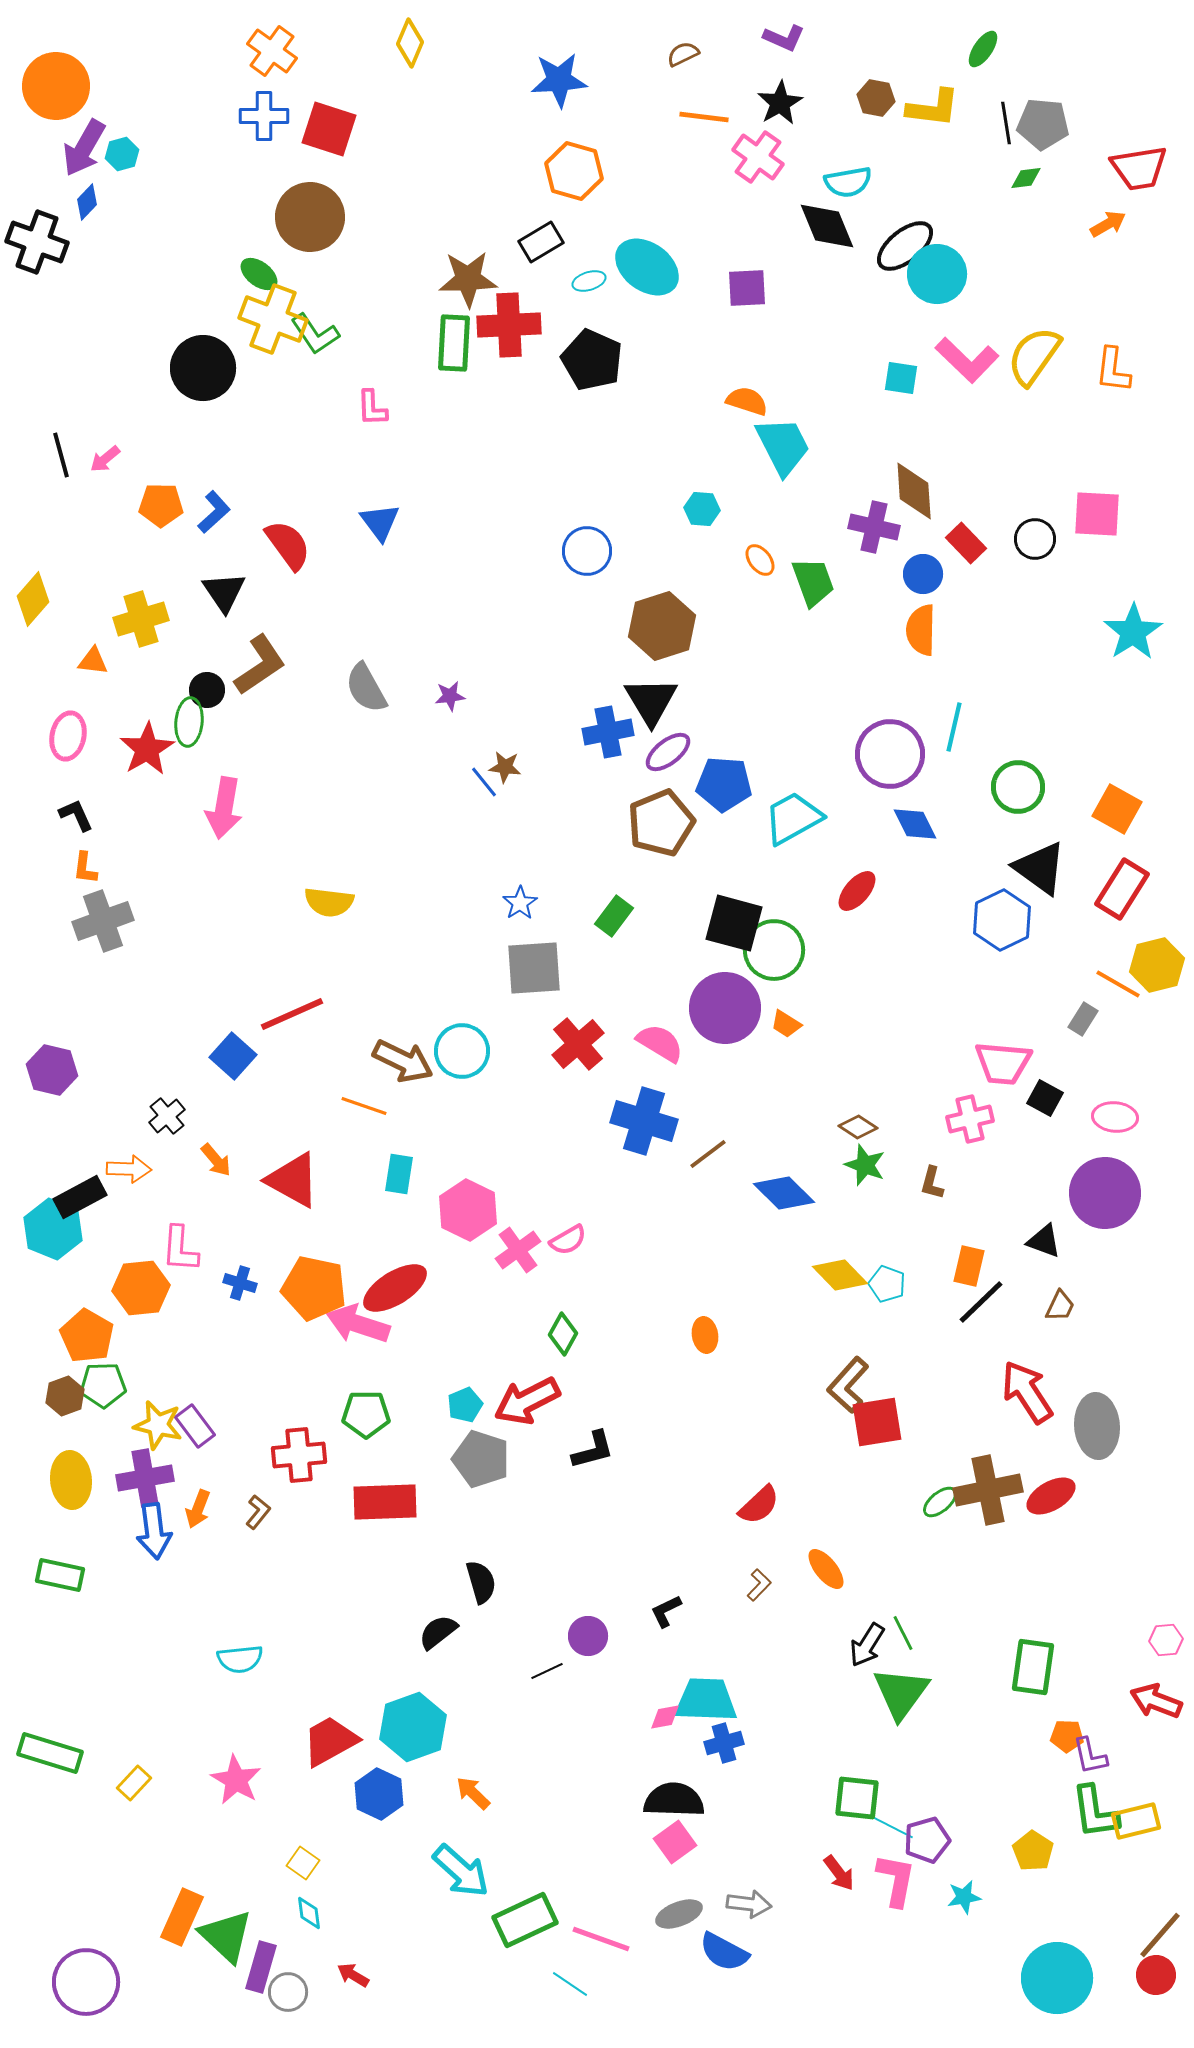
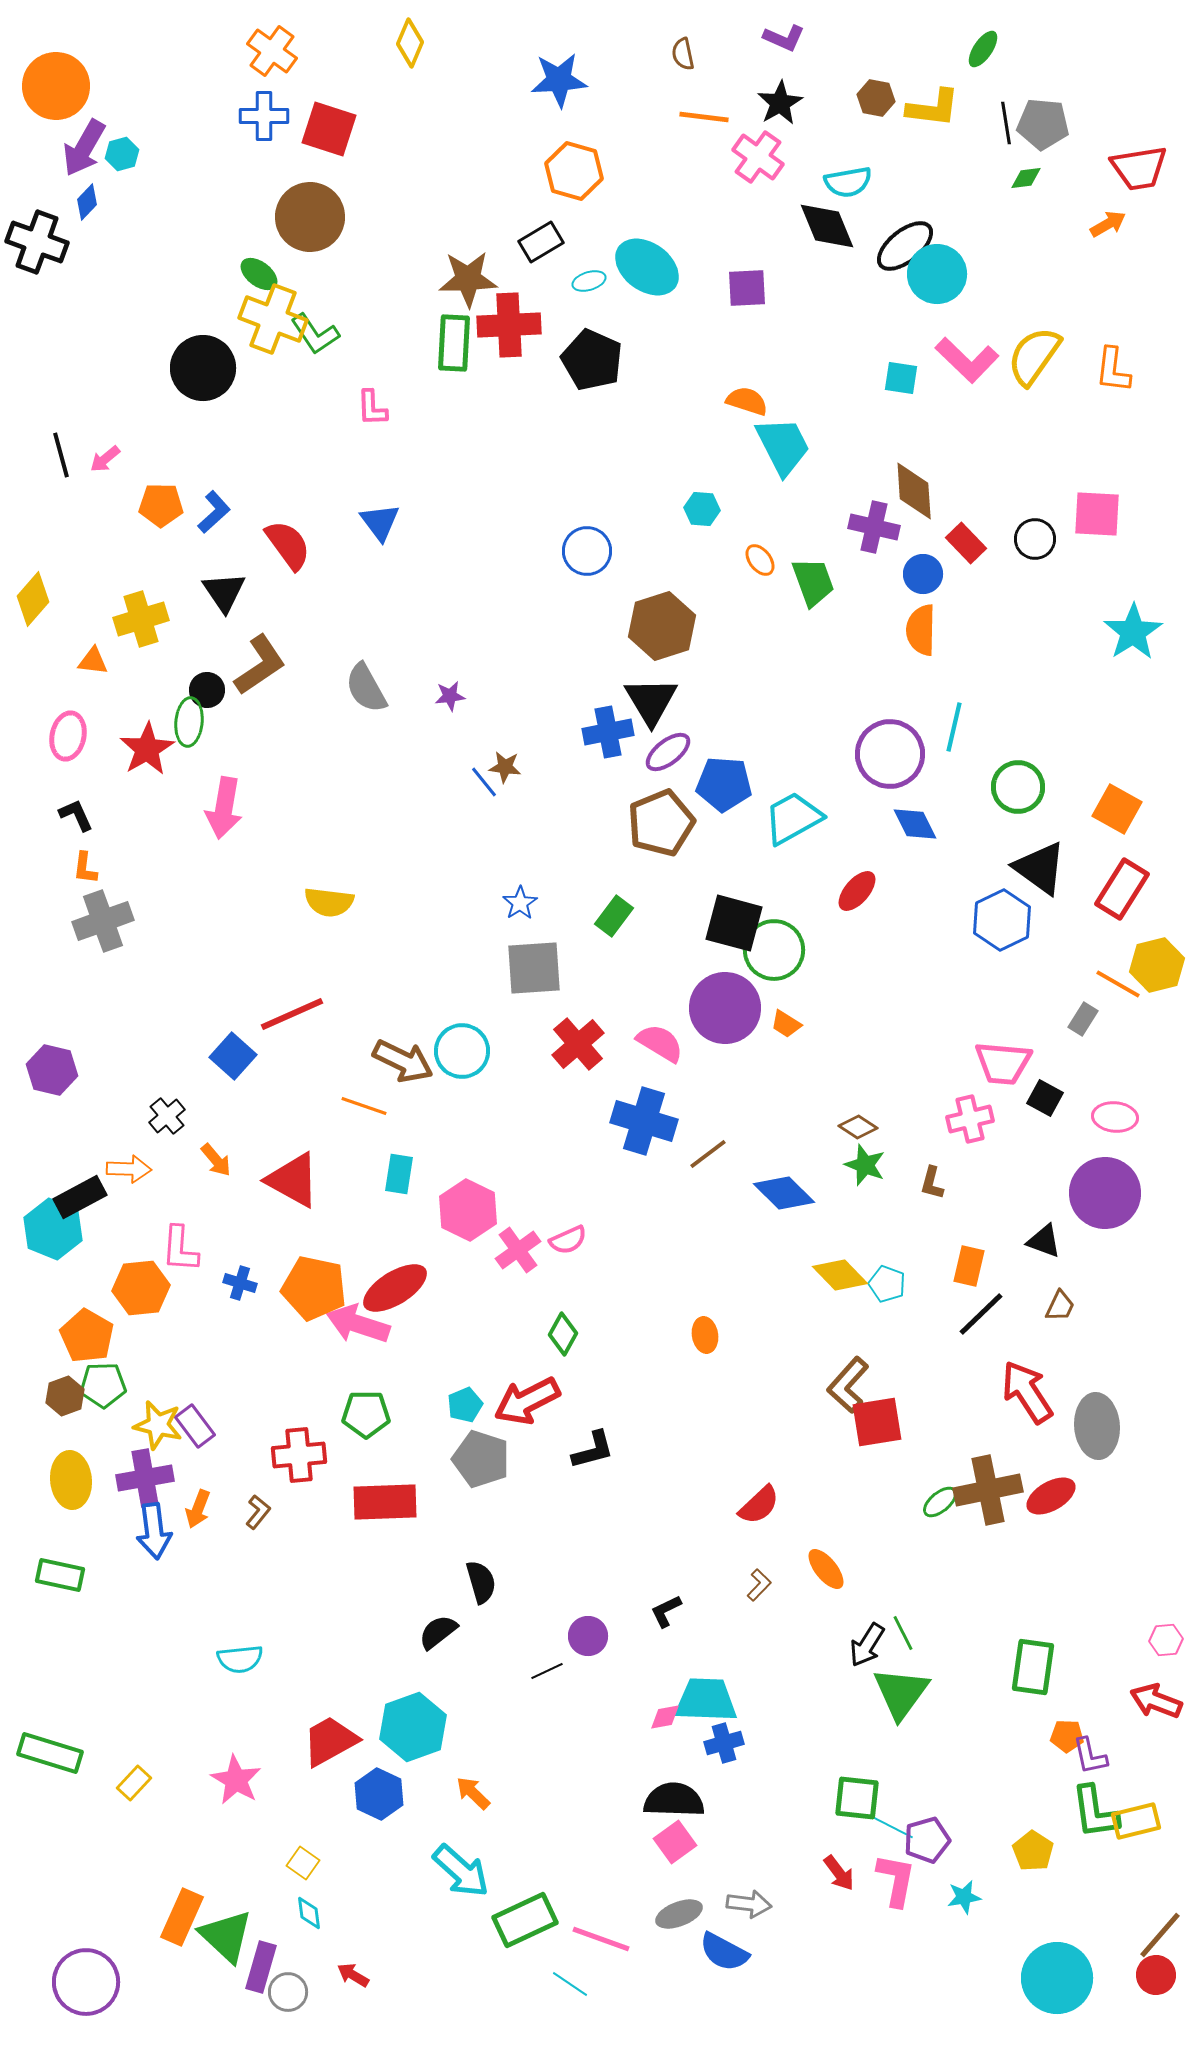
brown semicircle at (683, 54): rotated 76 degrees counterclockwise
pink semicircle at (568, 1240): rotated 6 degrees clockwise
black line at (981, 1302): moved 12 px down
